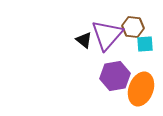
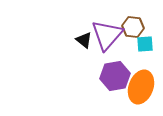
orange ellipse: moved 2 px up
